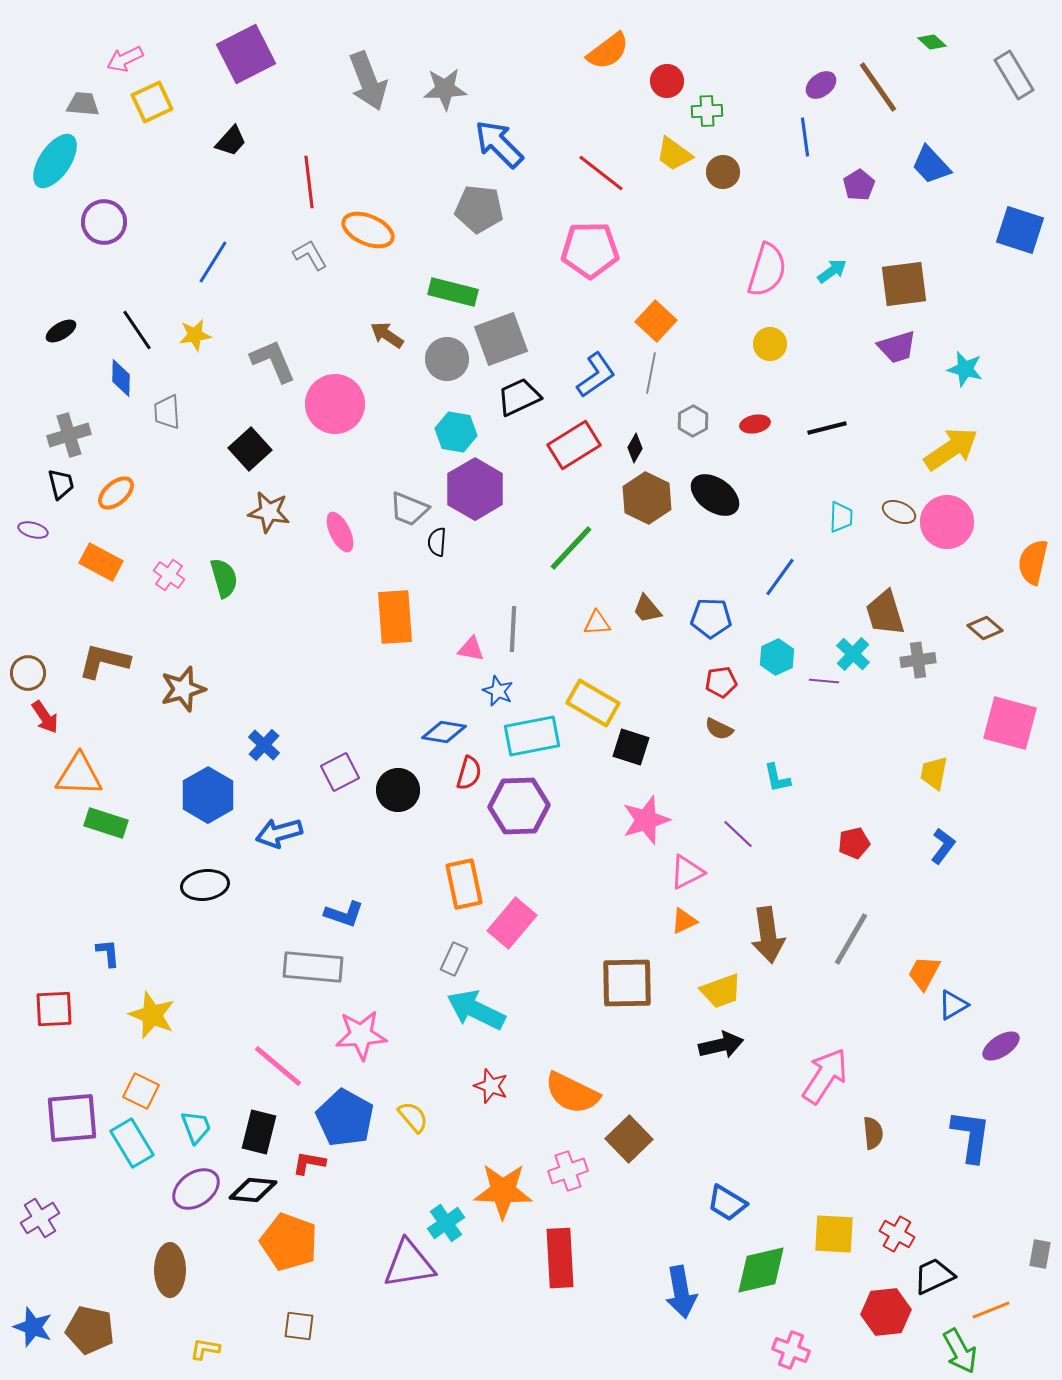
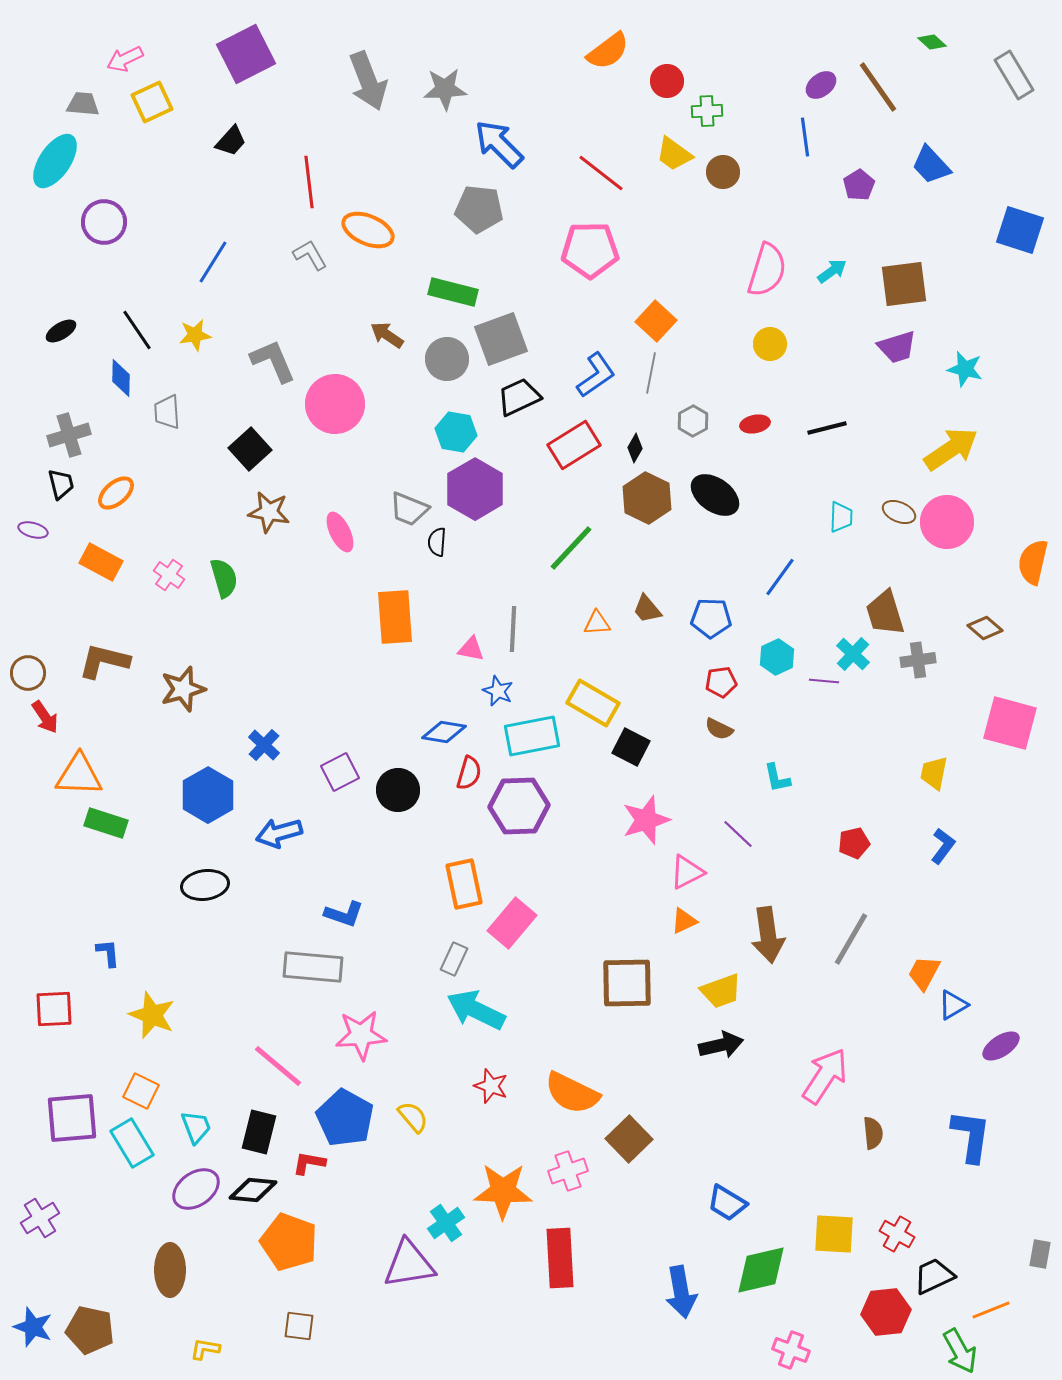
black square at (631, 747): rotated 9 degrees clockwise
